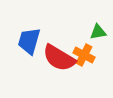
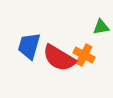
green triangle: moved 3 px right, 5 px up
blue trapezoid: moved 5 px down
